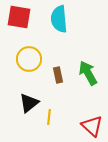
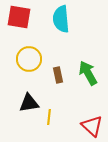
cyan semicircle: moved 2 px right
black triangle: rotated 30 degrees clockwise
